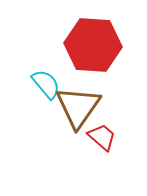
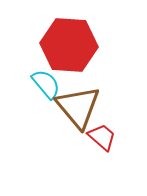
red hexagon: moved 24 px left
brown triangle: rotated 15 degrees counterclockwise
